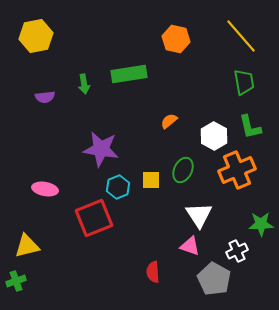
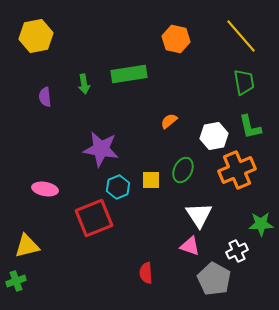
purple semicircle: rotated 90 degrees clockwise
white hexagon: rotated 20 degrees clockwise
red semicircle: moved 7 px left, 1 px down
